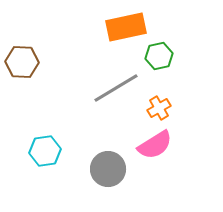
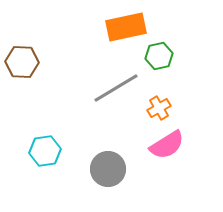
pink semicircle: moved 12 px right
